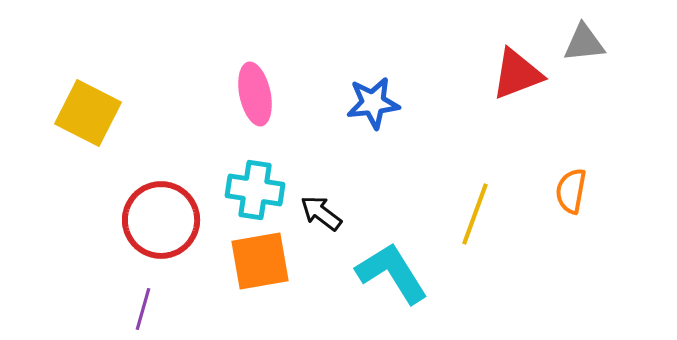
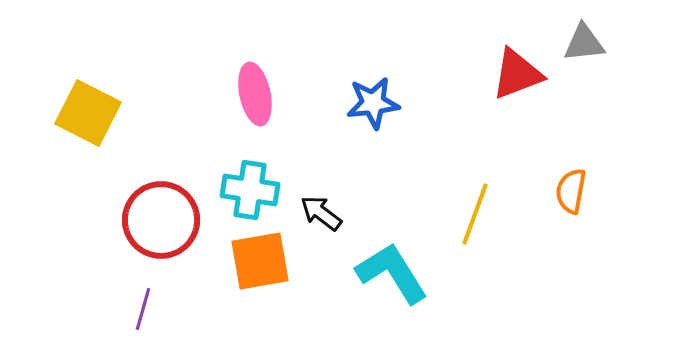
cyan cross: moved 5 px left
